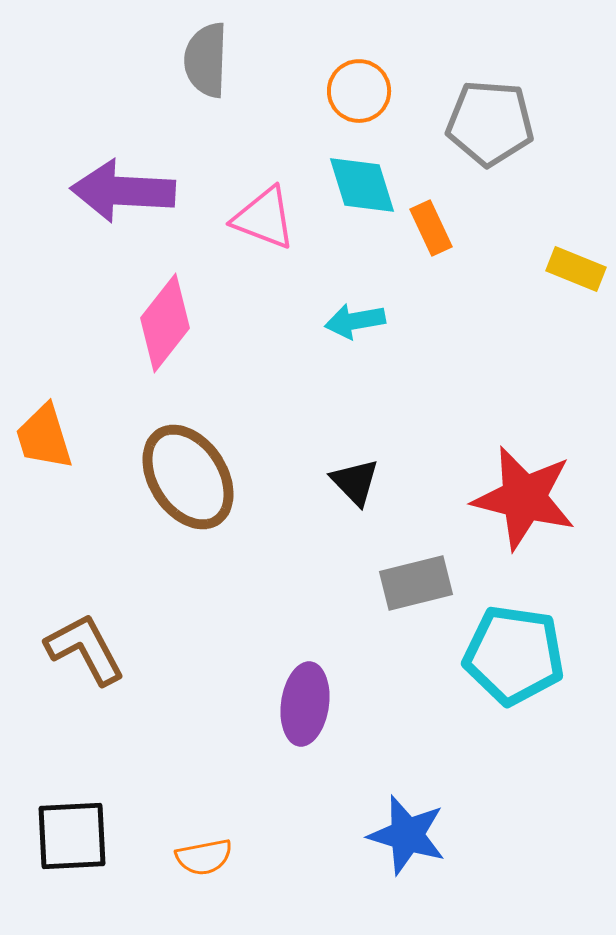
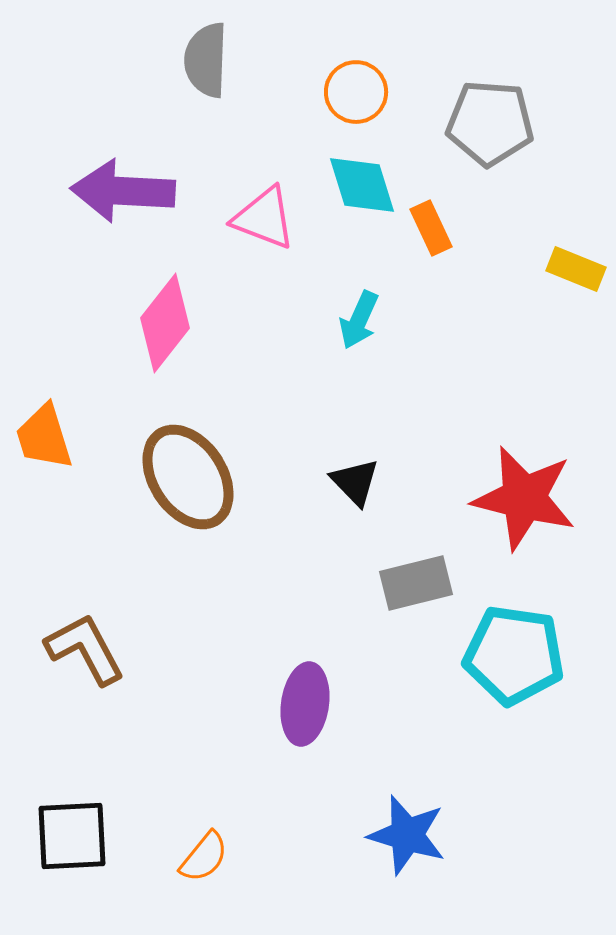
orange circle: moved 3 px left, 1 px down
cyan arrow: moved 4 px right, 1 px up; rotated 56 degrees counterclockwise
orange semicircle: rotated 40 degrees counterclockwise
